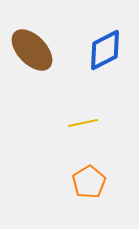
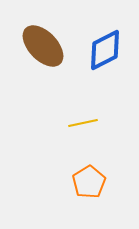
brown ellipse: moved 11 px right, 4 px up
